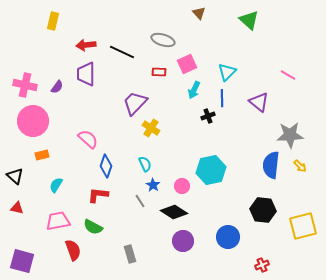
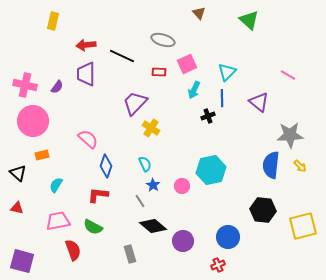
black line at (122, 52): moved 4 px down
black triangle at (15, 176): moved 3 px right, 3 px up
black diamond at (174, 212): moved 21 px left, 14 px down; rotated 8 degrees clockwise
red cross at (262, 265): moved 44 px left
